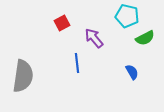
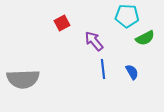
cyan pentagon: rotated 10 degrees counterclockwise
purple arrow: moved 3 px down
blue line: moved 26 px right, 6 px down
gray semicircle: moved 3 px down; rotated 80 degrees clockwise
